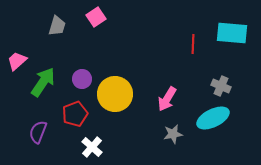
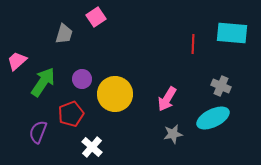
gray trapezoid: moved 7 px right, 8 px down
red pentagon: moved 4 px left
